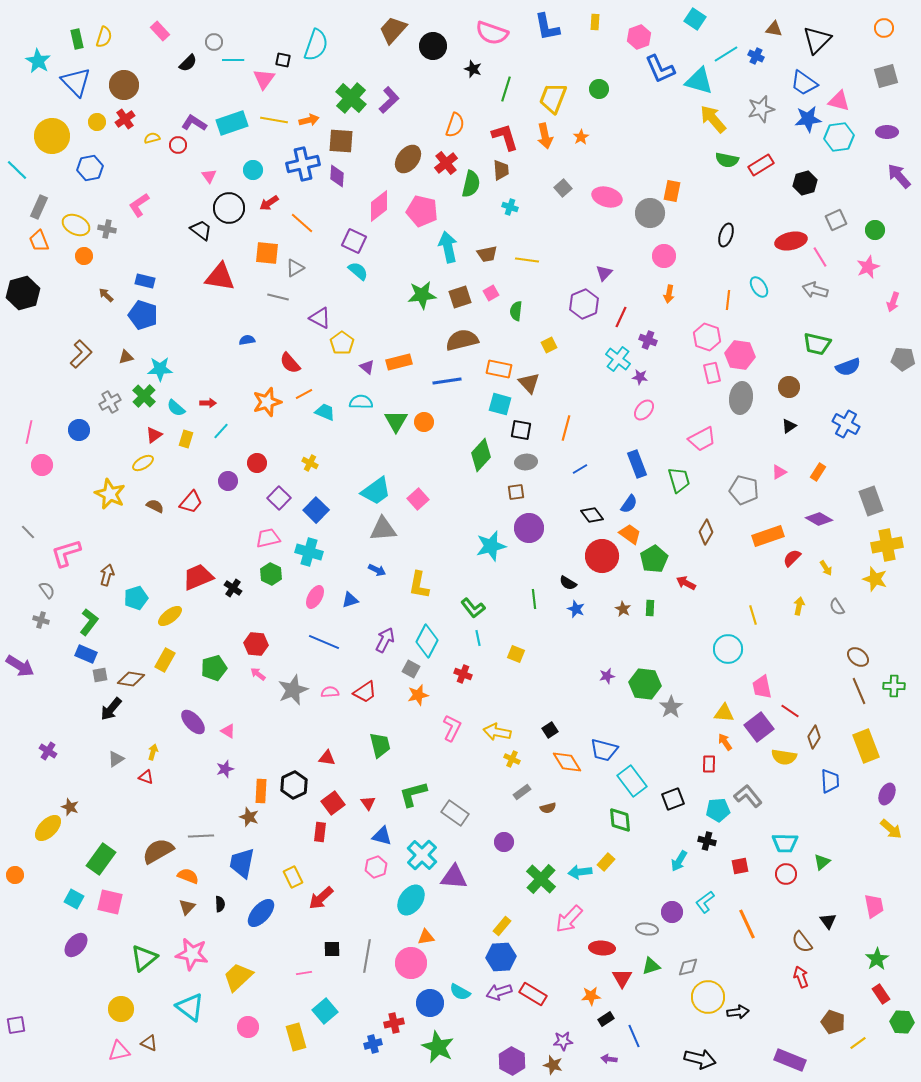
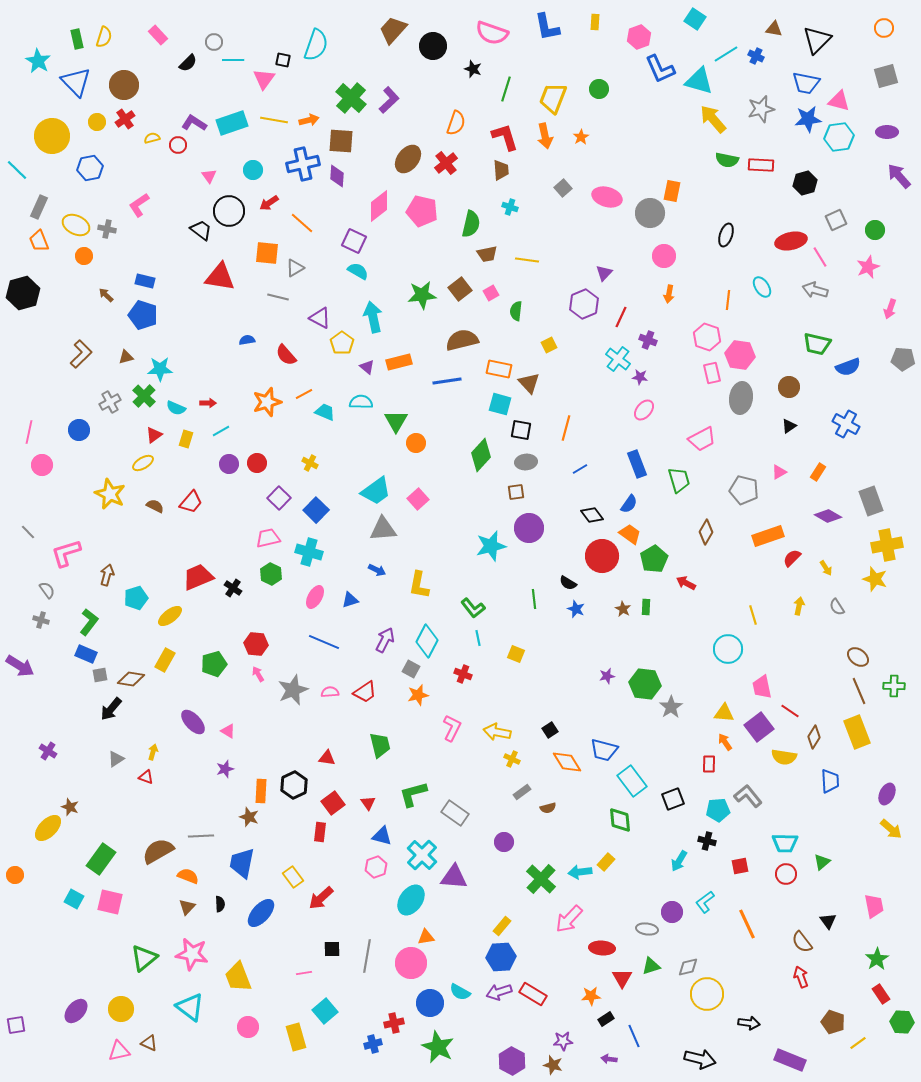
pink rectangle at (160, 31): moved 2 px left, 4 px down
blue trapezoid at (804, 83): moved 2 px right; rotated 24 degrees counterclockwise
orange semicircle at (455, 125): moved 1 px right, 2 px up
red rectangle at (761, 165): rotated 35 degrees clockwise
green semicircle at (471, 184): moved 40 px down
black circle at (229, 208): moved 3 px down
cyan arrow at (448, 247): moved 75 px left, 70 px down
cyan semicircle at (358, 271): rotated 10 degrees counterclockwise
cyan ellipse at (759, 287): moved 3 px right
brown square at (460, 297): moved 8 px up; rotated 20 degrees counterclockwise
pink arrow at (893, 302): moved 3 px left, 7 px down
red semicircle at (290, 363): moved 4 px left, 8 px up
cyan semicircle at (176, 408): rotated 18 degrees counterclockwise
orange circle at (424, 422): moved 8 px left, 21 px down
cyan line at (221, 431): rotated 18 degrees clockwise
purple circle at (228, 481): moved 1 px right, 17 px up
purple diamond at (819, 519): moved 9 px right, 3 px up
green rectangle at (650, 608): moved 4 px left, 1 px up
green pentagon at (214, 668): moved 4 px up
pink arrow at (258, 674): rotated 21 degrees clockwise
yellow rectangle at (866, 746): moved 9 px left, 14 px up
yellow rectangle at (293, 877): rotated 10 degrees counterclockwise
purple ellipse at (76, 945): moved 66 px down
yellow trapezoid at (238, 977): rotated 68 degrees counterclockwise
yellow circle at (708, 997): moved 1 px left, 3 px up
black arrow at (738, 1012): moved 11 px right, 11 px down; rotated 15 degrees clockwise
